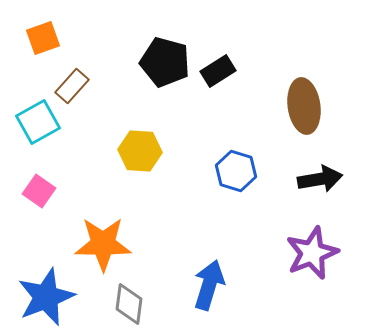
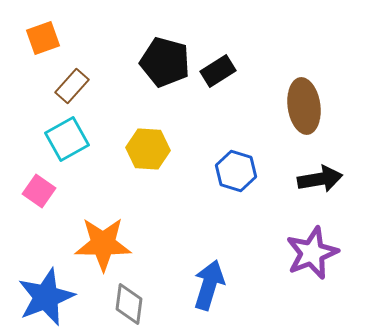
cyan square: moved 29 px right, 17 px down
yellow hexagon: moved 8 px right, 2 px up
